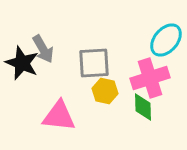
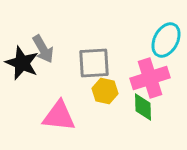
cyan ellipse: rotated 12 degrees counterclockwise
